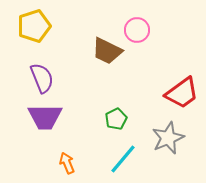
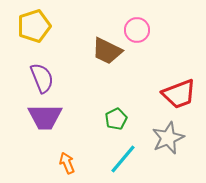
red trapezoid: moved 3 px left, 1 px down; rotated 15 degrees clockwise
